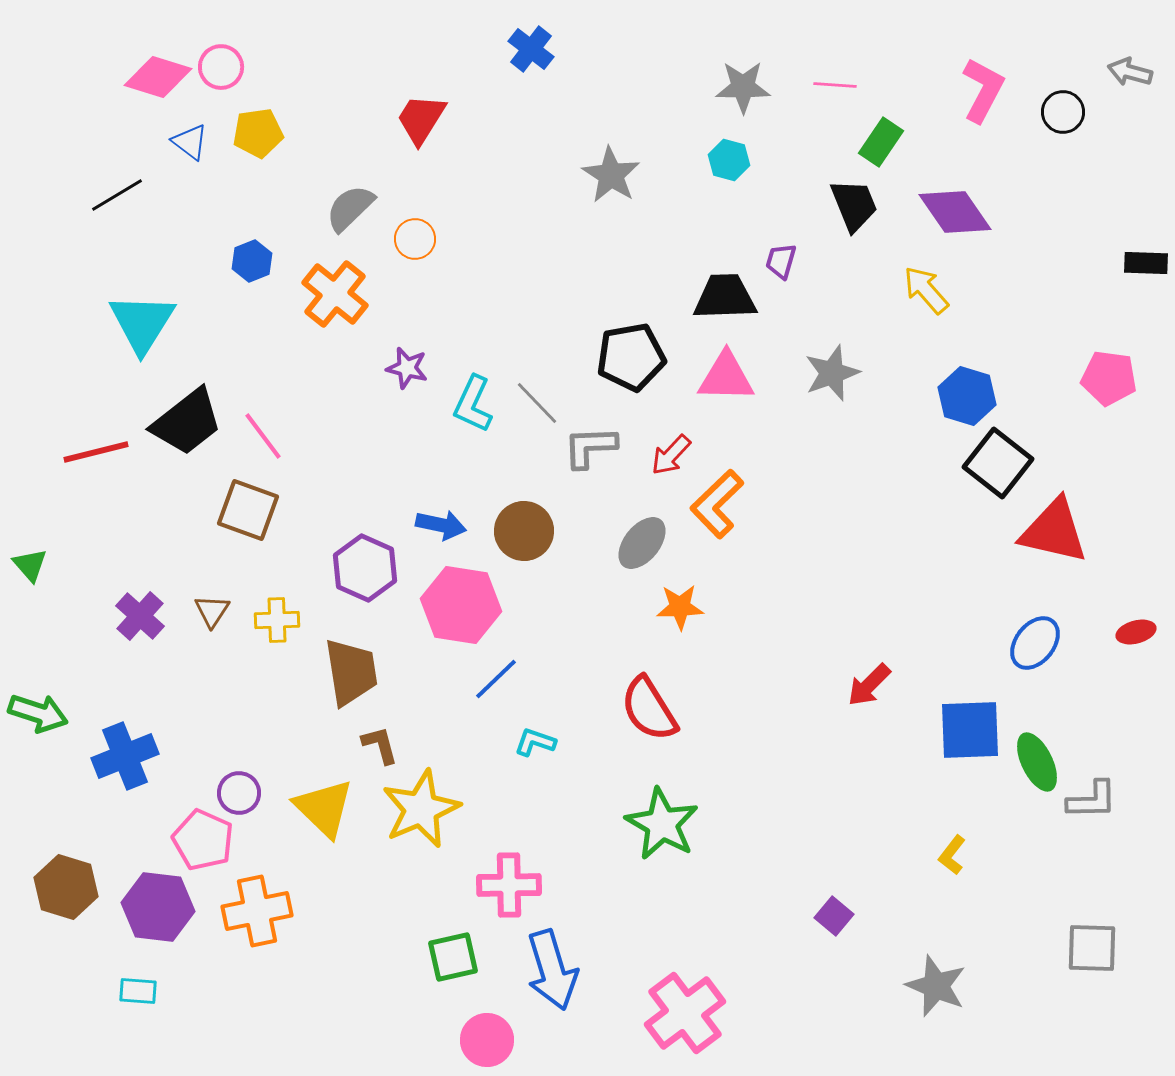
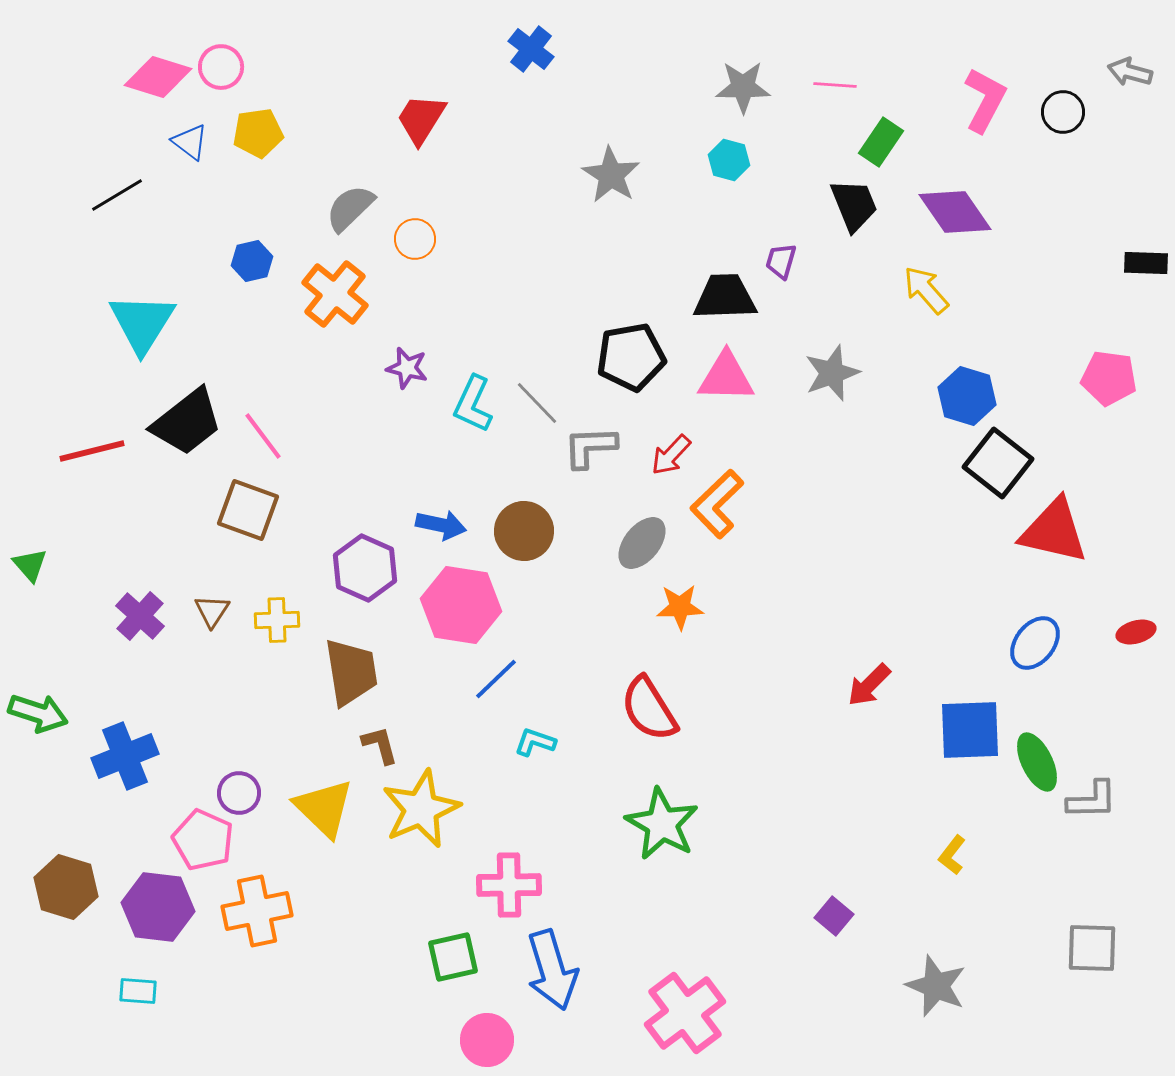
pink L-shape at (983, 90): moved 2 px right, 10 px down
blue hexagon at (252, 261): rotated 9 degrees clockwise
red line at (96, 452): moved 4 px left, 1 px up
